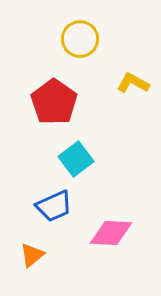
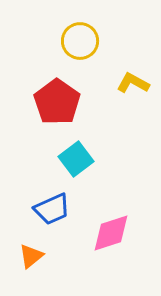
yellow circle: moved 2 px down
red pentagon: moved 3 px right
blue trapezoid: moved 2 px left, 3 px down
pink diamond: rotated 21 degrees counterclockwise
orange triangle: moved 1 px left, 1 px down
